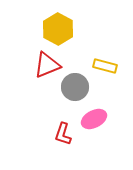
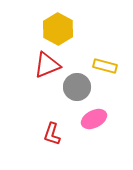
gray circle: moved 2 px right
red L-shape: moved 11 px left
